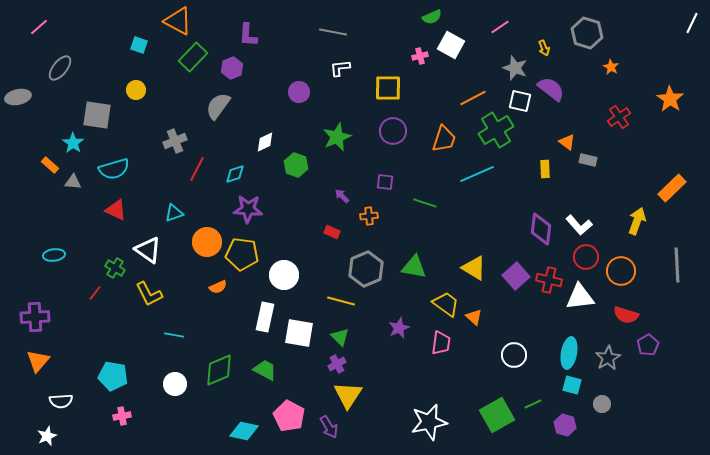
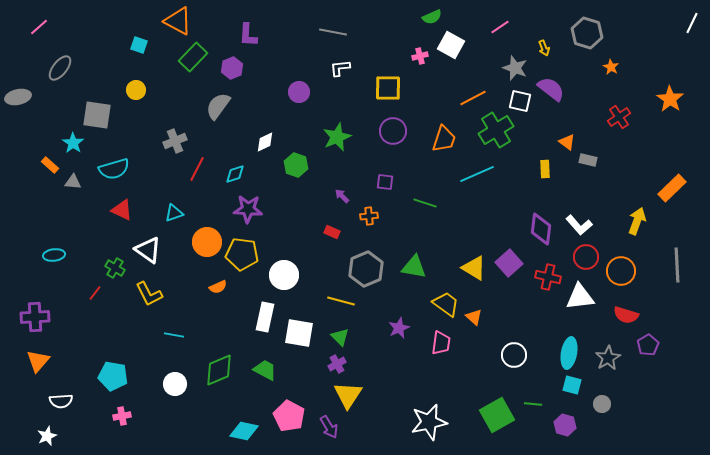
red triangle at (116, 210): moved 6 px right
purple square at (516, 276): moved 7 px left, 13 px up
red cross at (549, 280): moved 1 px left, 3 px up
green line at (533, 404): rotated 30 degrees clockwise
